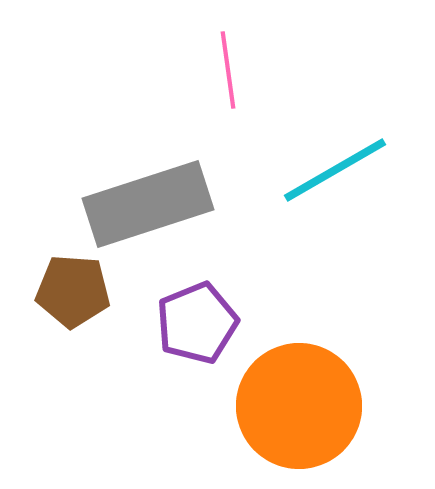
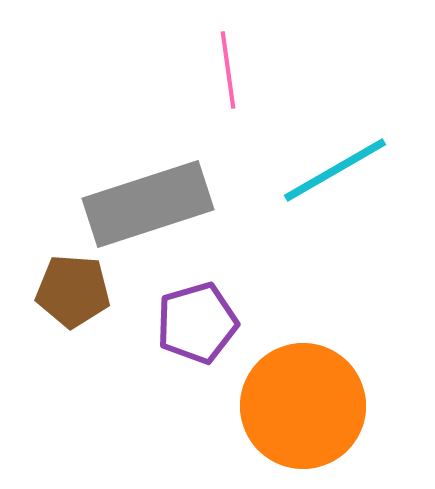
purple pentagon: rotated 6 degrees clockwise
orange circle: moved 4 px right
